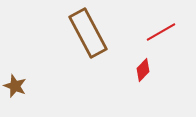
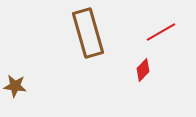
brown rectangle: rotated 12 degrees clockwise
brown star: rotated 15 degrees counterclockwise
